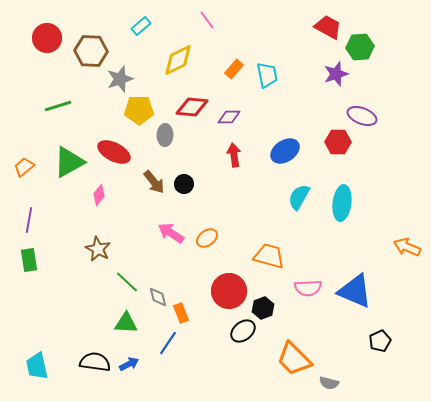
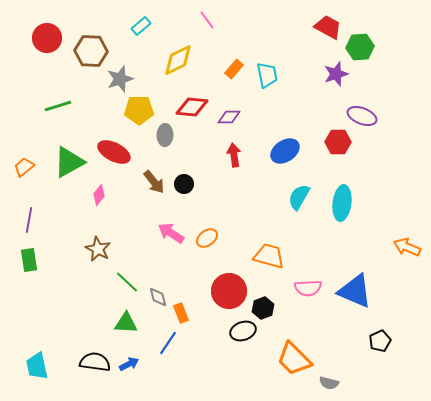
black ellipse at (243, 331): rotated 20 degrees clockwise
